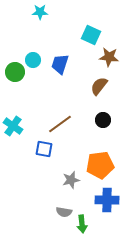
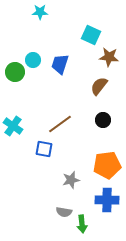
orange pentagon: moved 7 px right
